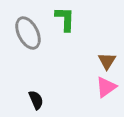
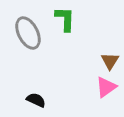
brown triangle: moved 3 px right
black semicircle: rotated 42 degrees counterclockwise
